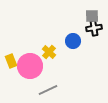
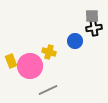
blue circle: moved 2 px right
yellow cross: rotated 24 degrees counterclockwise
